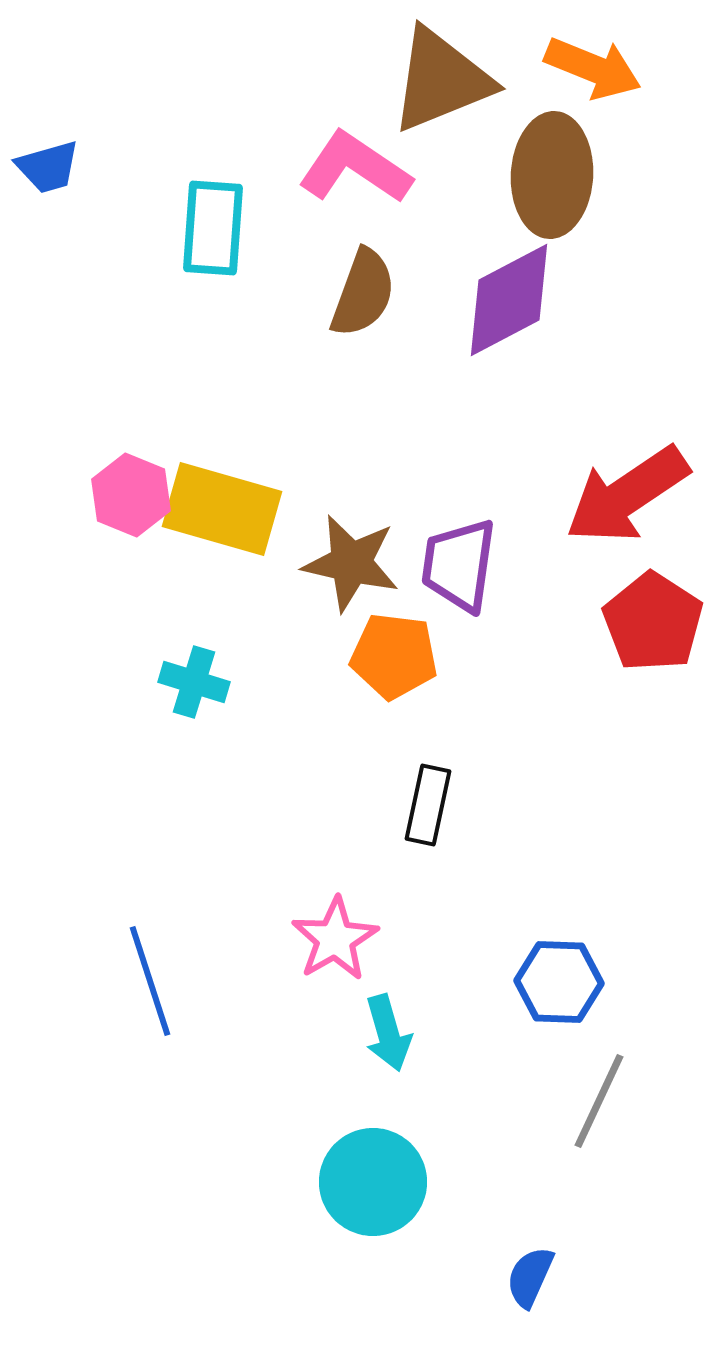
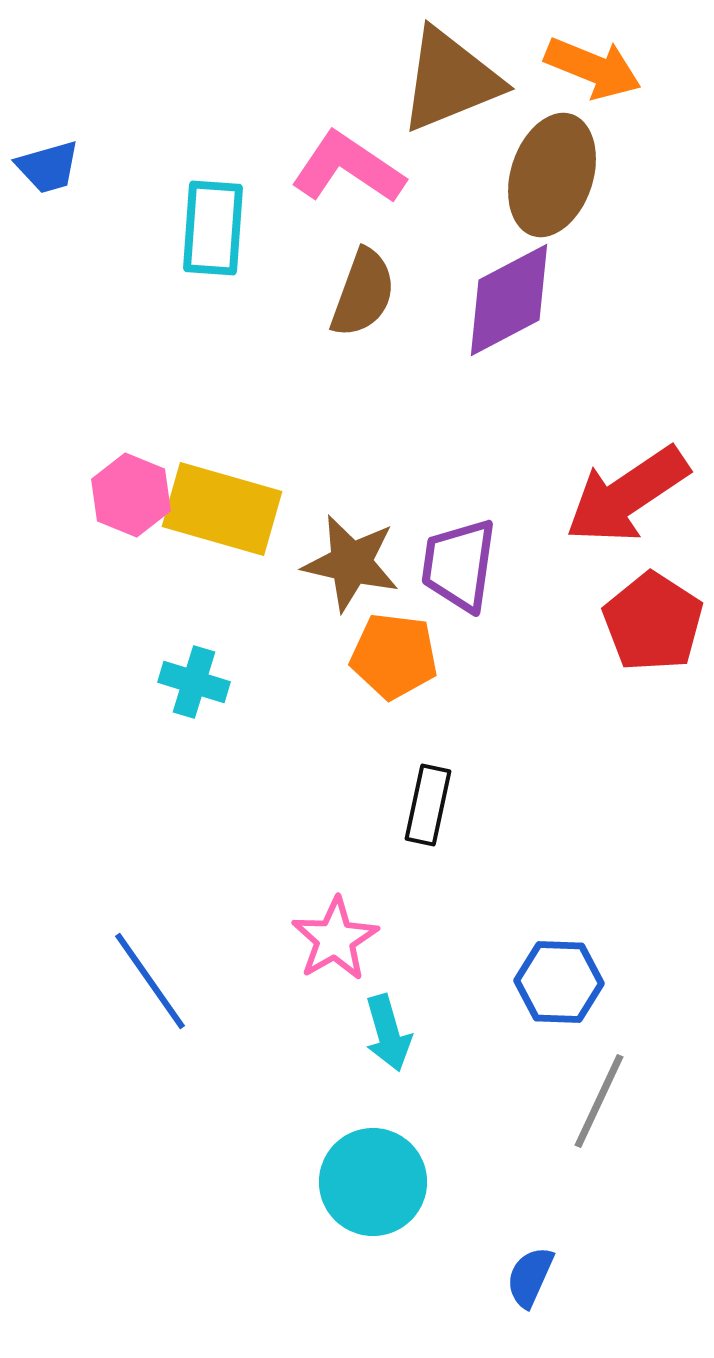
brown triangle: moved 9 px right
pink L-shape: moved 7 px left
brown ellipse: rotated 15 degrees clockwise
blue line: rotated 17 degrees counterclockwise
